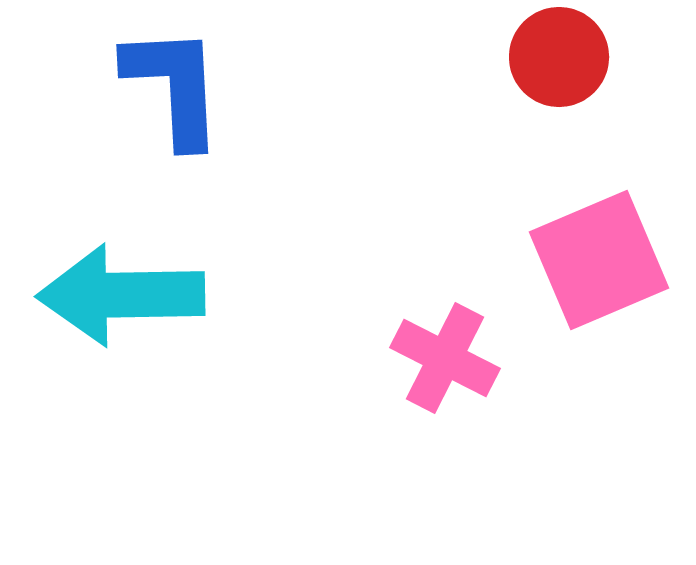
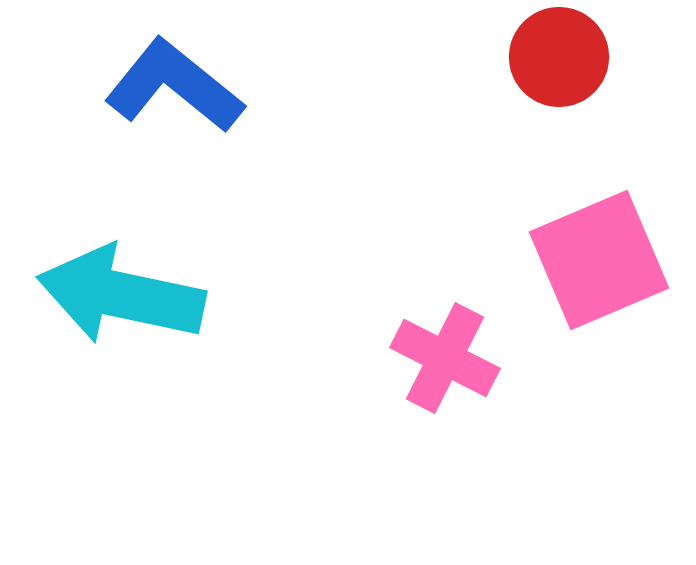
blue L-shape: rotated 48 degrees counterclockwise
cyan arrow: rotated 13 degrees clockwise
